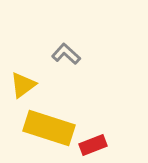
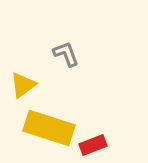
gray L-shape: rotated 28 degrees clockwise
